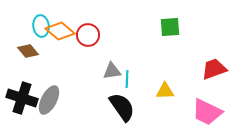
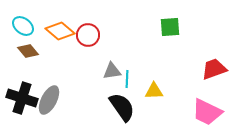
cyan ellipse: moved 18 px left; rotated 45 degrees counterclockwise
yellow triangle: moved 11 px left
